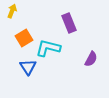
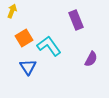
purple rectangle: moved 7 px right, 3 px up
cyan L-shape: moved 1 px right, 2 px up; rotated 40 degrees clockwise
